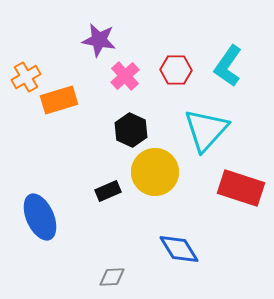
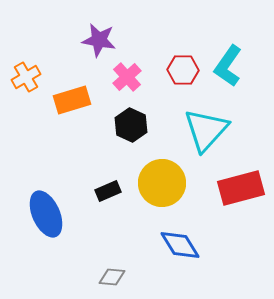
red hexagon: moved 7 px right
pink cross: moved 2 px right, 1 px down
orange rectangle: moved 13 px right
black hexagon: moved 5 px up
yellow circle: moved 7 px right, 11 px down
red rectangle: rotated 33 degrees counterclockwise
blue ellipse: moved 6 px right, 3 px up
blue diamond: moved 1 px right, 4 px up
gray diamond: rotated 8 degrees clockwise
